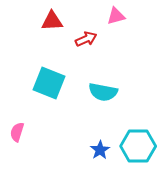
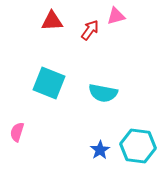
red arrow: moved 4 px right, 9 px up; rotated 30 degrees counterclockwise
cyan semicircle: moved 1 px down
cyan hexagon: rotated 8 degrees clockwise
